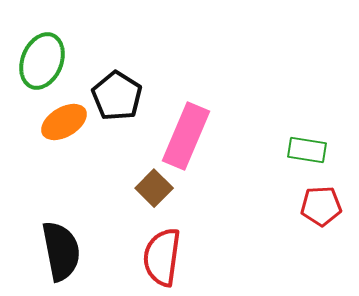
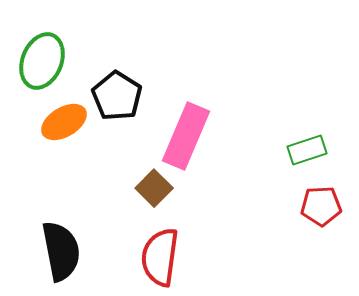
green rectangle: rotated 27 degrees counterclockwise
red semicircle: moved 2 px left
